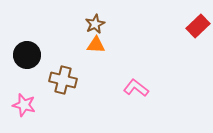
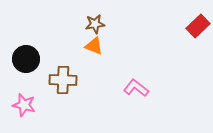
brown star: rotated 18 degrees clockwise
orange triangle: moved 2 px left, 1 px down; rotated 18 degrees clockwise
black circle: moved 1 px left, 4 px down
brown cross: rotated 12 degrees counterclockwise
